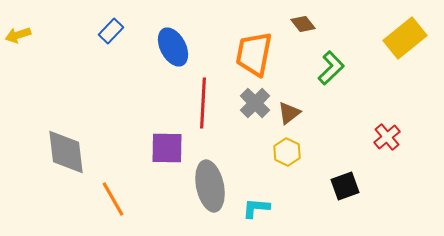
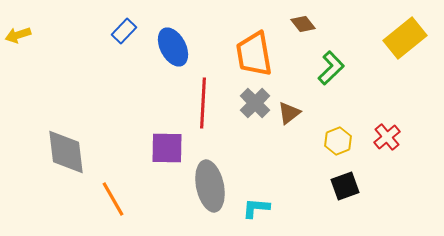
blue rectangle: moved 13 px right
orange trapezoid: rotated 21 degrees counterclockwise
yellow hexagon: moved 51 px right, 11 px up; rotated 12 degrees clockwise
